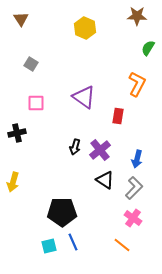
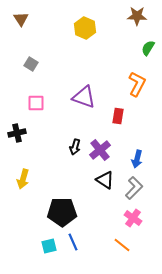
purple triangle: rotated 15 degrees counterclockwise
yellow arrow: moved 10 px right, 3 px up
